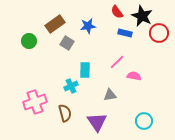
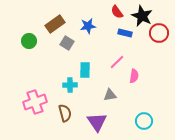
pink semicircle: rotated 88 degrees clockwise
cyan cross: moved 1 px left, 1 px up; rotated 24 degrees clockwise
